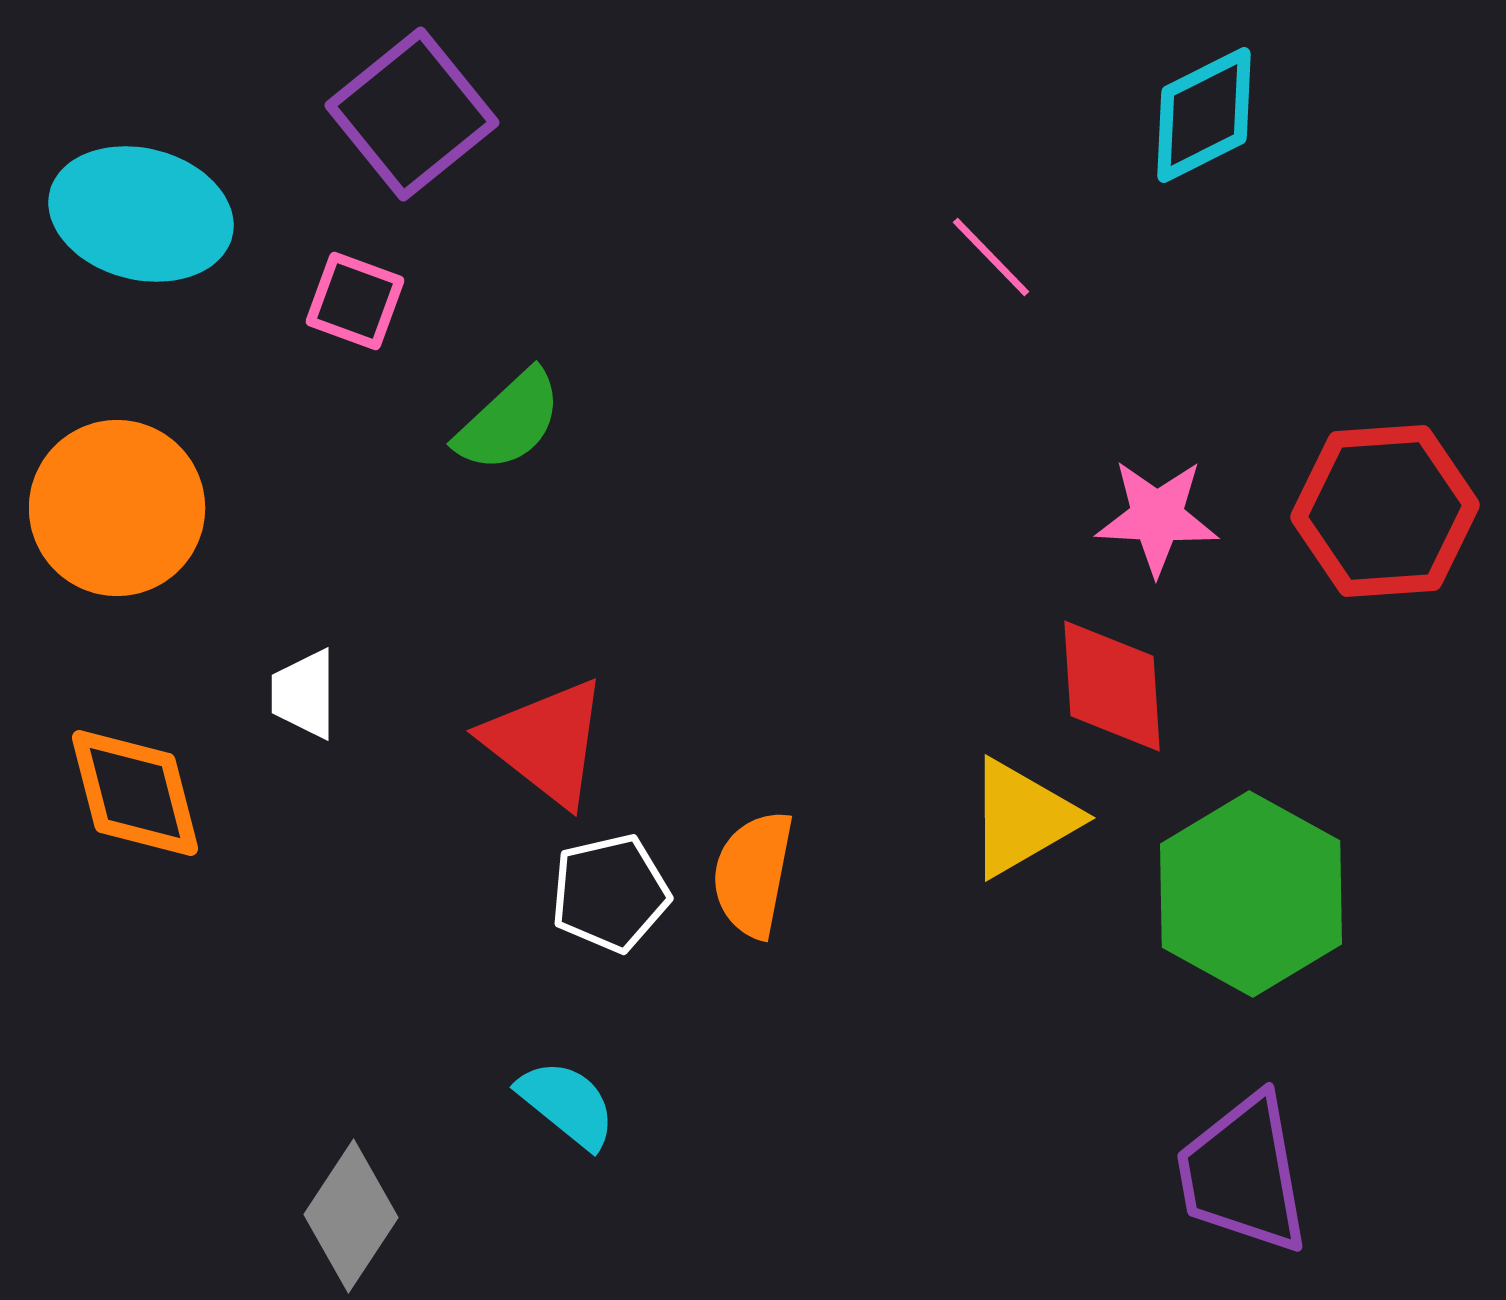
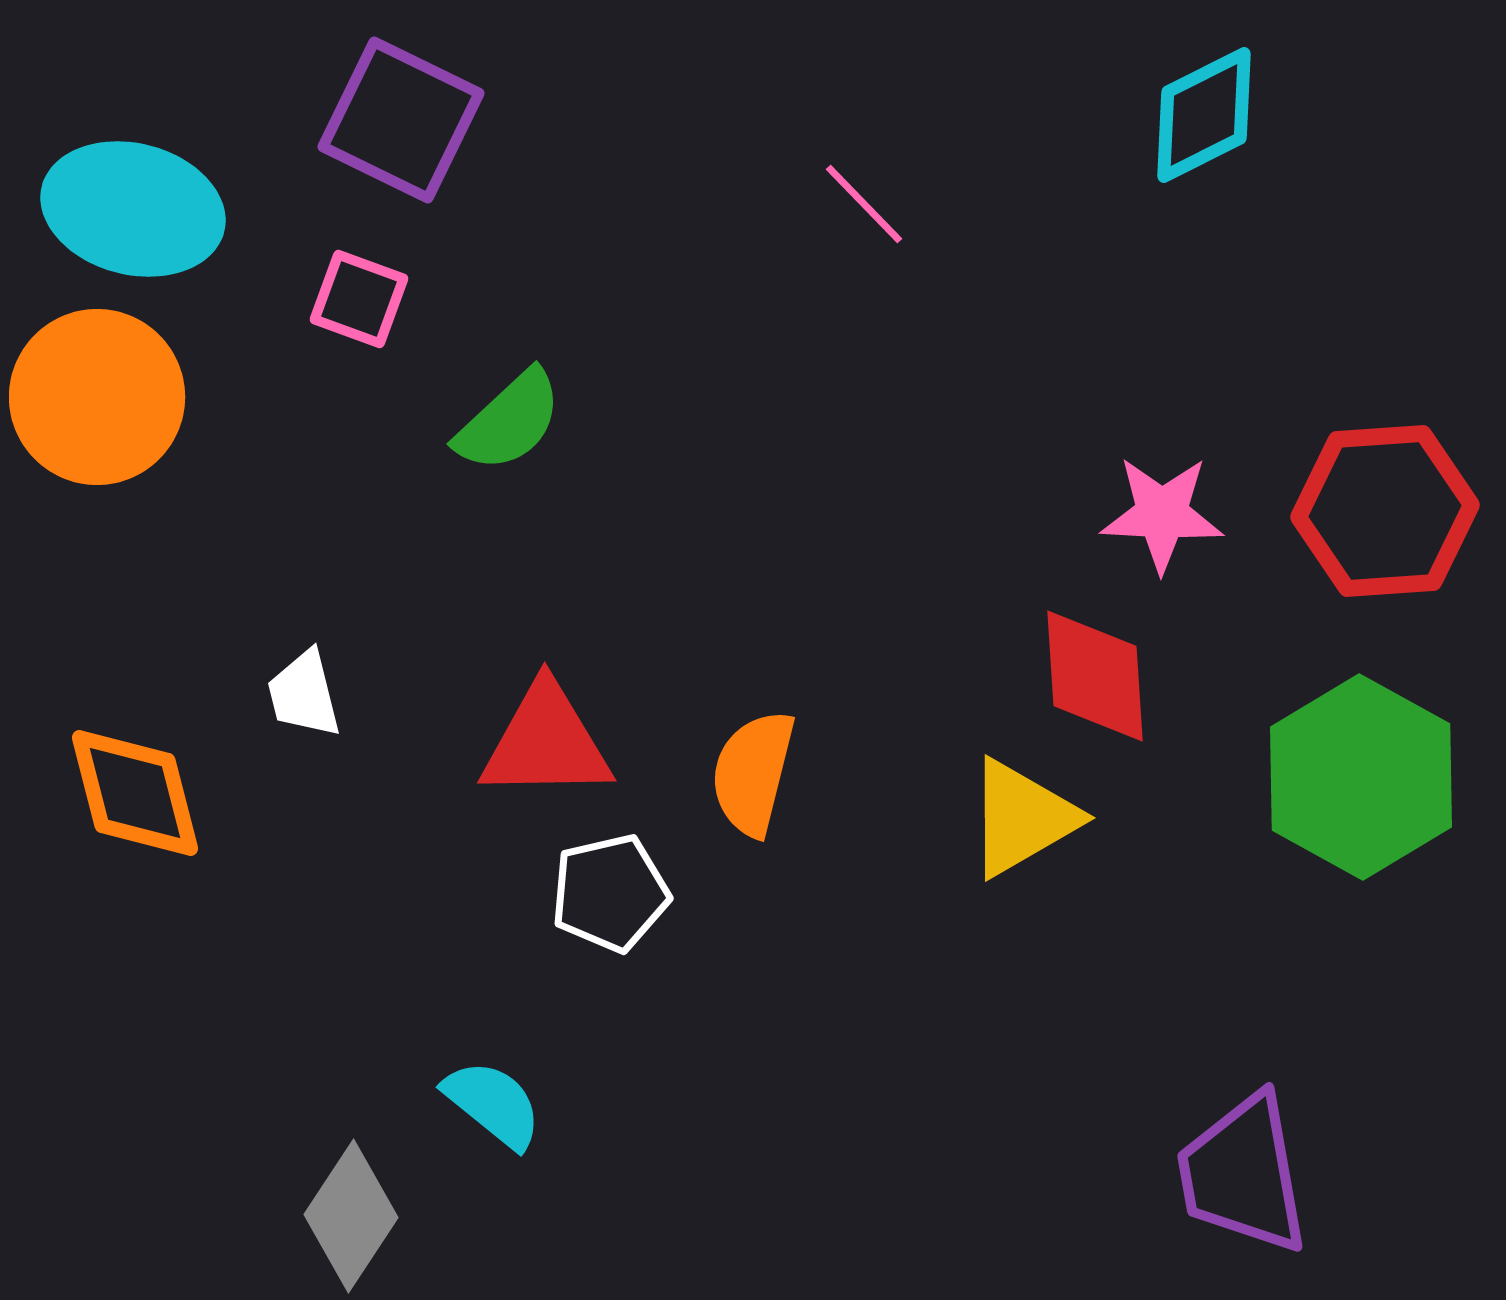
purple square: moved 11 px left, 6 px down; rotated 25 degrees counterclockwise
cyan ellipse: moved 8 px left, 5 px up
pink line: moved 127 px left, 53 px up
pink square: moved 4 px right, 2 px up
orange circle: moved 20 px left, 111 px up
pink star: moved 5 px right, 3 px up
red diamond: moved 17 px left, 10 px up
white trapezoid: rotated 14 degrees counterclockwise
red triangle: rotated 39 degrees counterclockwise
orange semicircle: moved 101 px up; rotated 3 degrees clockwise
green hexagon: moved 110 px right, 117 px up
cyan semicircle: moved 74 px left
